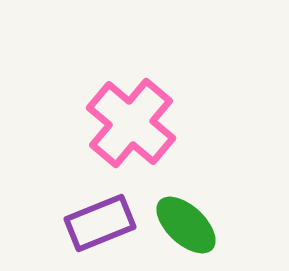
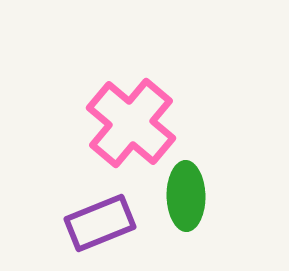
green ellipse: moved 29 px up; rotated 46 degrees clockwise
